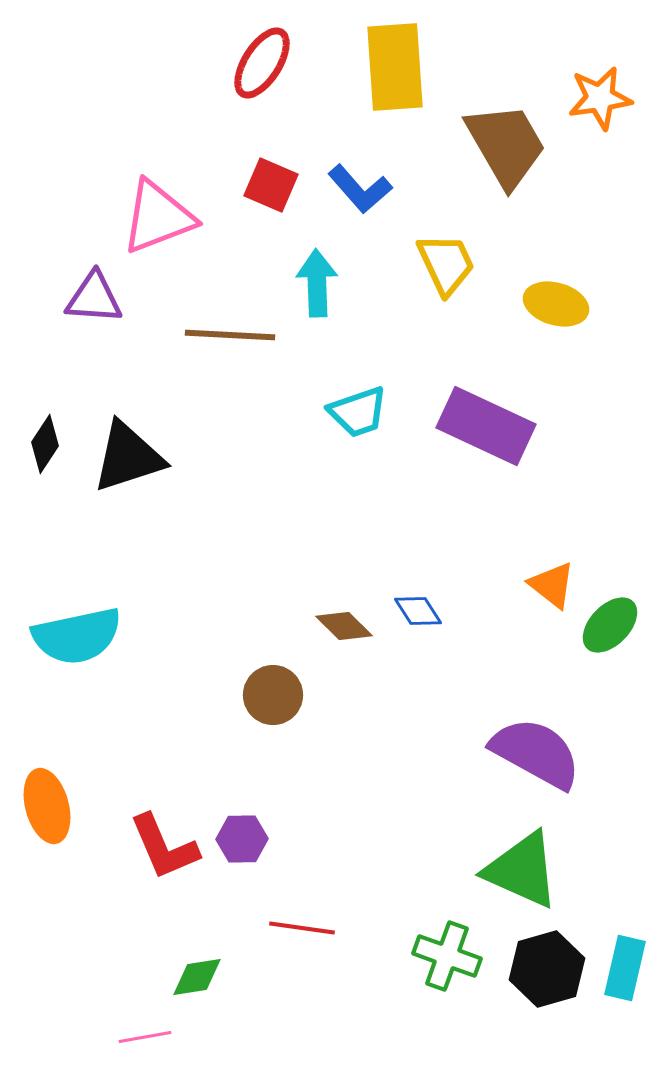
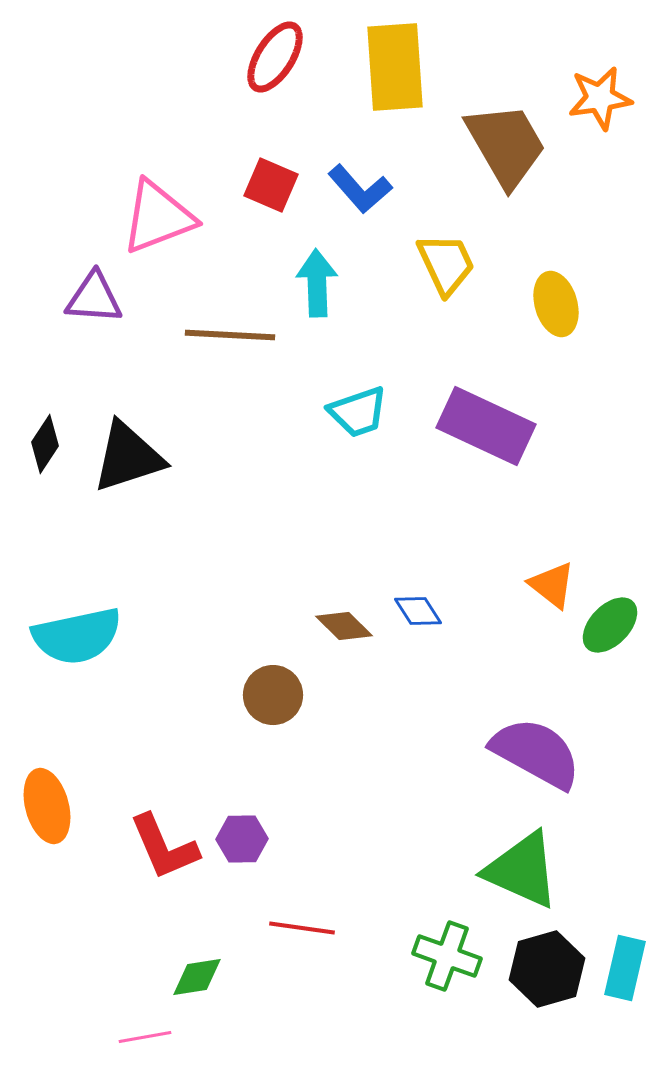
red ellipse: moved 13 px right, 6 px up
yellow ellipse: rotated 58 degrees clockwise
